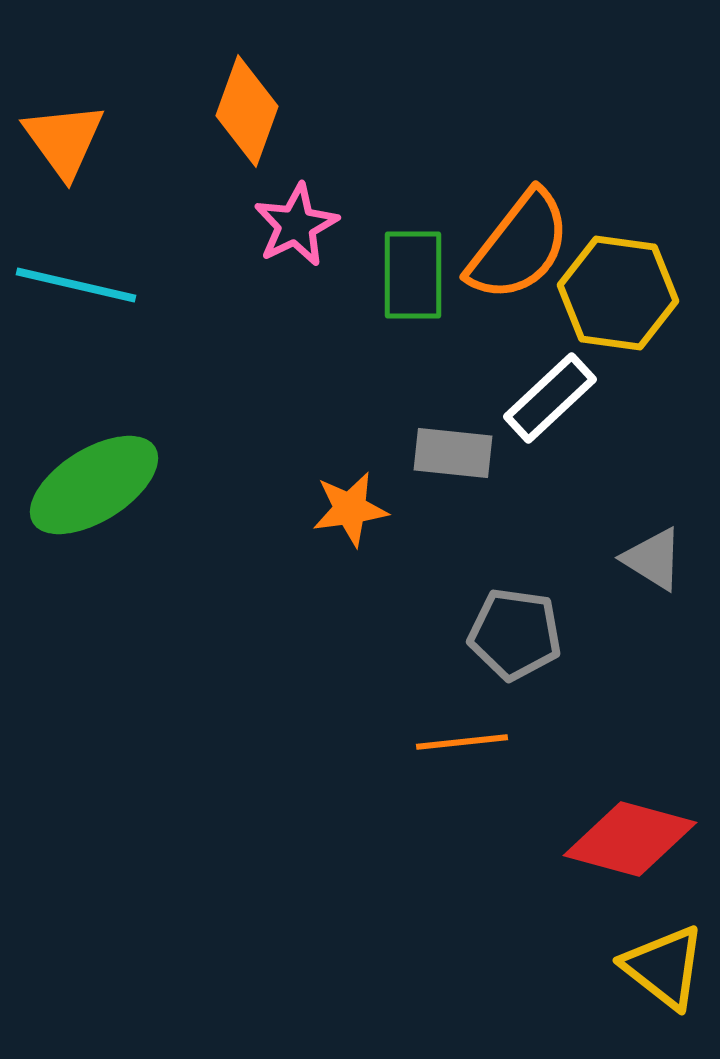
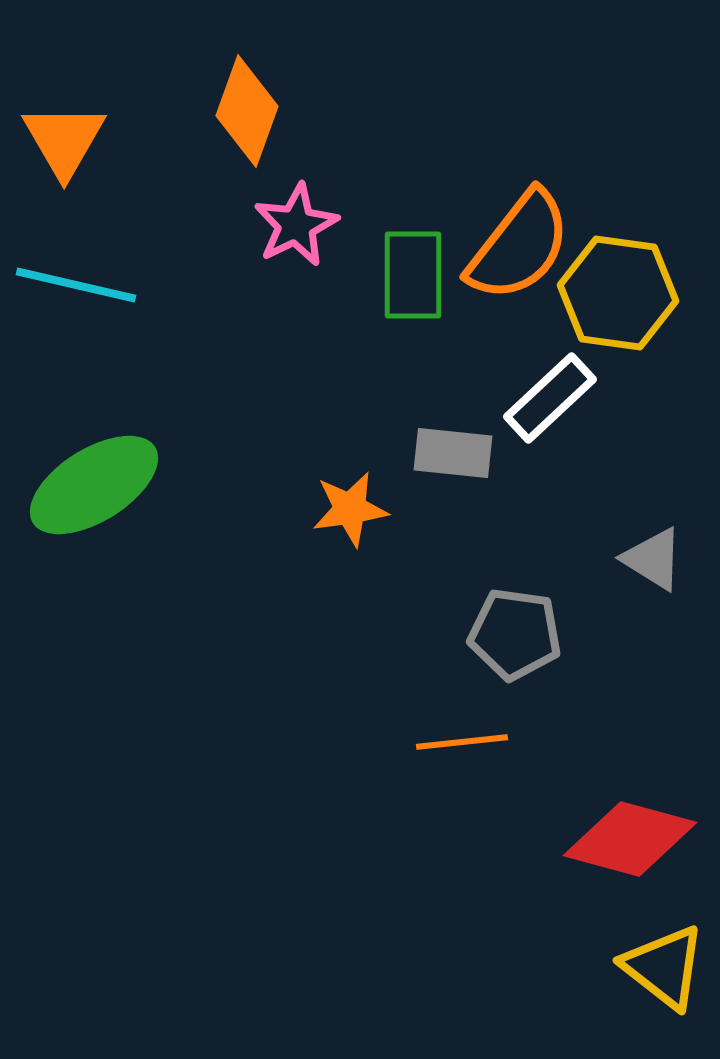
orange triangle: rotated 6 degrees clockwise
